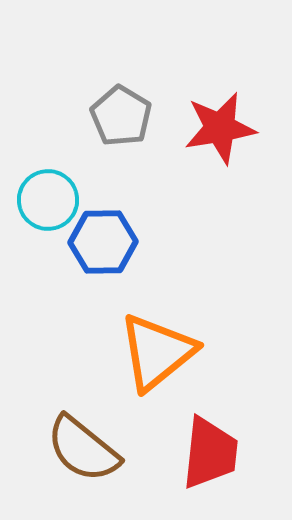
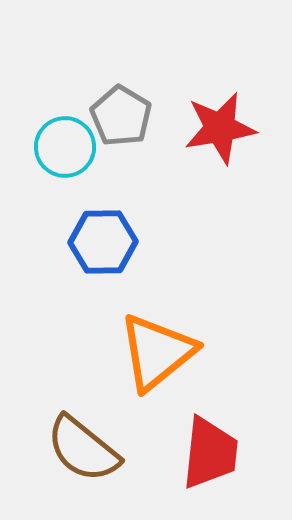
cyan circle: moved 17 px right, 53 px up
